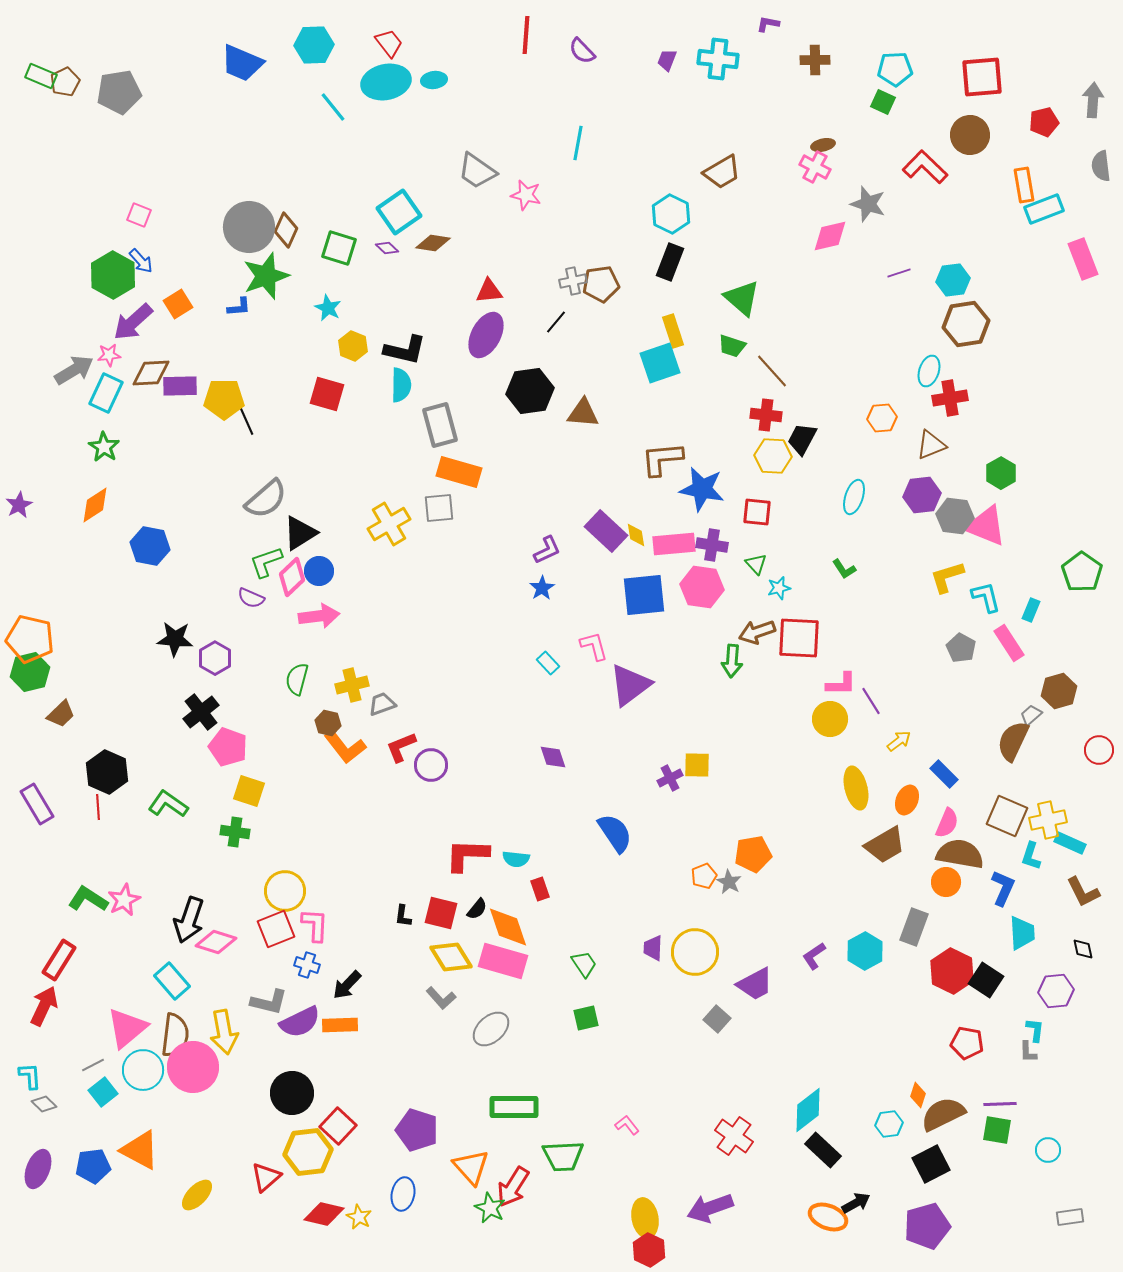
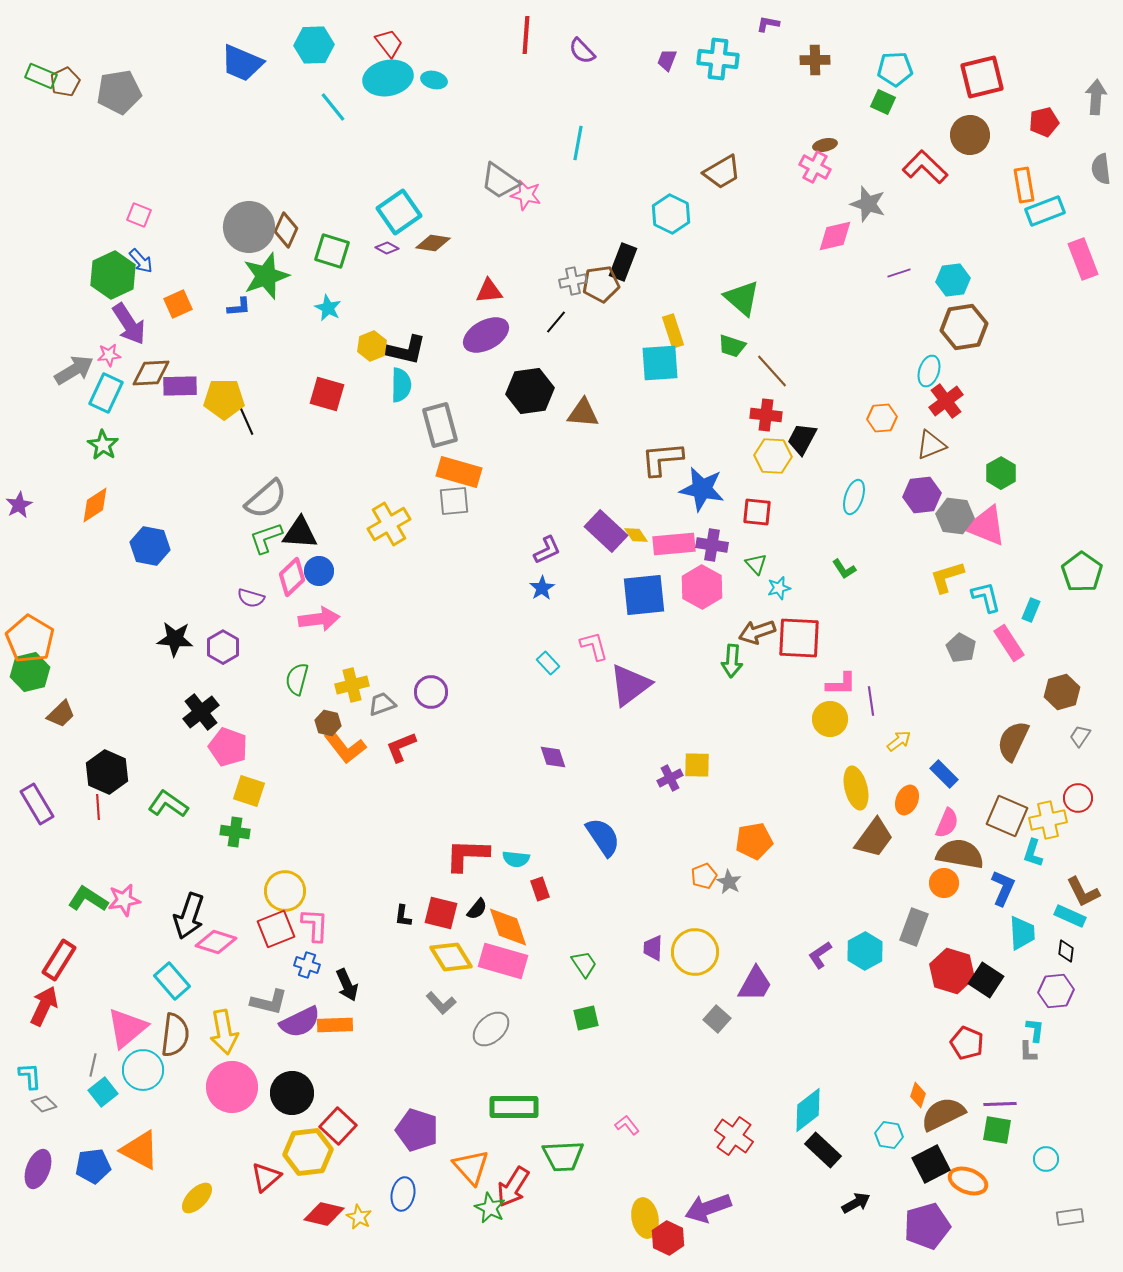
red square at (982, 77): rotated 9 degrees counterclockwise
cyan ellipse at (434, 80): rotated 20 degrees clockwise
cyan ellipse at (386, 82): moved 2 px right, 4 px up
gray arrow at (1093, 100): moved 3 px right, 3 px up
brown ellipse at (823, 145): moved 2 px right
gray semicircle at (1101, 166): moved 3 px down
gray trapezoid at (477, 171): moved 23 px right, 10 px down
cyan rectangle at (1044, 209): moved 1 px right, 2 px down
pink diamond at (830, 236): moved 5 px right
green square at (339, 248): moved 7 px left, 3 px down
purple diamond at (387, 248): rotated 15 degrees counterclockwise
black rectangle at (670, 262): moved 47 px left
green hexagon at (113, 275): rotated 6 degrees clockwise
orange square at (178, 304): rotated 8 degrees clockwise
purple arrow at (133, 322): moved 4 px left, 2 px down; rotated 81 degrees counterclockwise
brown hexagon at (966, 324): moved 2 px left, 3 px down
purple ellipse at (486, 335): rotated 33 degrees clockwise
yellow hexagon at (353, 346): moved 19 px right; rotated 16 degrees clockwise
cyan square at (660, 363): rotated 15 degrees clockwise
red cross at (950, 398): moved 4 px left, 3 px down; rotated 28 degrees counterclockwise
green star at (104, 447): moved 1 px left, 2 px up
gray square at (439, 508): moved 15 px right, 7 px up
black triangle at (300, 533): rotated 36 degrees clockwise
yellow diamond at (636, 535): rotated 25 degrees counterclockwise
green L-shape at (266, 562): moved 24 px up
pink hexagon at (702, 587): rotated 21 degrees clockwise
purple semicircle at (251, 598): rotated 8 degrees counterclockwise
pink arrow at (319, 616): moved 3 px down
orange pentagon at (30, 639): rotated 18 degrees clockwise
purple hexagon at (215, 658): moved 8 px right, 11 px up
brown hexagon at (1059, 691): moved 3 px right, 1 px down
purple line at (871, 701): rotated 24 degrees clockwise
gray trapezoid at (1031, 715): moved 49 px right, 21 px down; rotated 15 degrees counterclockwise
red circle at (1099, 750): moved 21 px left, 48 px down
purple circle at (431, 765): moved 73 px up
blue semicircle at (615, 833): moved 12 px left, 4 px down
cyan rectangle at (1070, 843): moved 73 px down
brown trapezoid at (885, 845): moved 11 px left, 7 px up; rotated 24 degrees counterclockwise
orange pentagon at (753, 854): moved 1 px right, 13 px up
cyan L-shape at (1031, 856): moved 2 px right, 3 px up
orange circle at (946, 882): moved 2 px left, 1 px down
pink star at (124, 900): rotated 16 degrees clockwise
black arrow at (189, 920): moved 4 px up
black diamond at (1083, 949): moved 17 px left, 2 px down; rotated 20 degrees clockwise
purple L-shape at (814, 956): moved 6 px right, 1 px up
red hexagon at (952, 971): rotated 9 degrees counterclockwise
purple trapezoid at (755, 984): rotated 33 degrees counterclockwise
black arrow at (347, 985): rotated 68 degrees counterclockwise
gray L-shape at (441, 998): moved 5 px down
orange rectangle at (340, 1025): moved 5 px left
red pentagon at (967, 1043): rotated 12 degrees clockwise
gray line at (93, 1065): rotated 50 degrees counterclockwise
pink circle at (193, 1067): moved 39 px right, 20 px down
cyan hexagon at (889, 1124): moved 11 px down; rotated 16 degrees clockwise
cyan circle at (1048, 1150): moved 2 px left, 9 px down
yellow ellipse at (197, 1195): moved 3 px down
purple arrow at (710, 1208): moved 2 px left
orange ellipse at (828, 1217): moved 140 px right, 36 px up
red hexagon at (649, 1250): moved 19 px right, 12 px up
